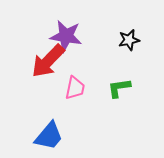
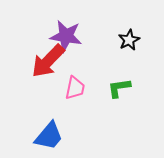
black star: rotated 15 degrees counterclockwise
